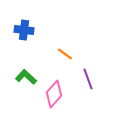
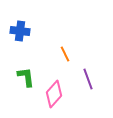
blue cross: moved 4 px left, 1 px down
orange line: rotated 28 degrees clockwise
green L-shape: rotated 40 degrees clockwise
